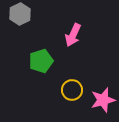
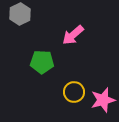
pink arrow: rotated 25 degrees clockwise
green pentagon: moved 1 px right, 1 px down; rotated 20 degrees clockwise
yellow circle: moved 2 px right, 2 px down
